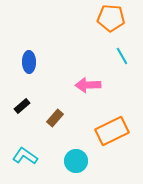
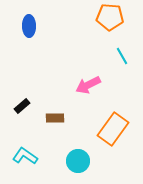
orange pentagon: moved 1 px left, 1 px up
blue ellipse: moved 36 px up
pink arrow: rotated 25 degrees counterclockwise
brown rectangle: rotated 48 degrees clockwise
orange rectangle: moved 1 px right, 2 px up; rotated 28 degrees counterclockwise
cyan circle: moved 2 px right
